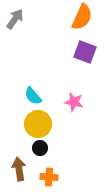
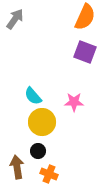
orange semicircle: moved 3 px right
pink star: rotated 12 degrees counterclockwise
yellow circle: moved 4 px right, 2 px up
black circle: moved 2 px left, 3 px down
brown arrow: moved 2 px left, 2 px up
orange cross: moved 3 px up; rotated 18 degrees clockwise
